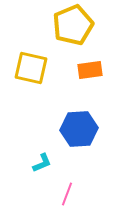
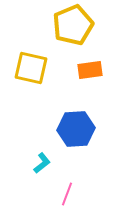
blue hexagon: moved 3 px left
cyan L-shape: rotated 15 degrees counterclockwise
